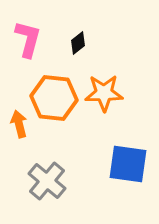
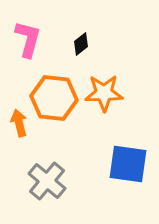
black diamond: moved 3 px right, 1 px down
orange arrow: moved 1 px up
